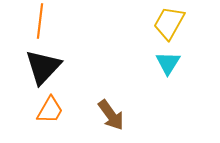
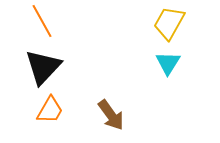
orange line: moved 2 px right; rotated 36 degrees counterclockwise
